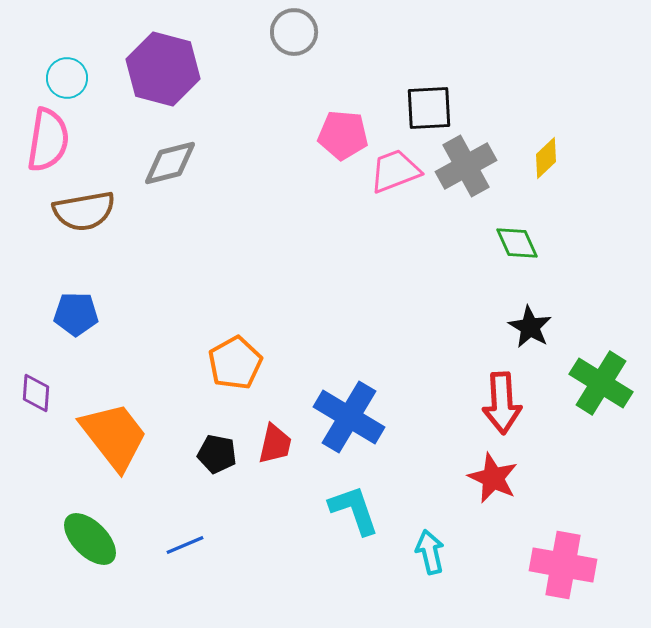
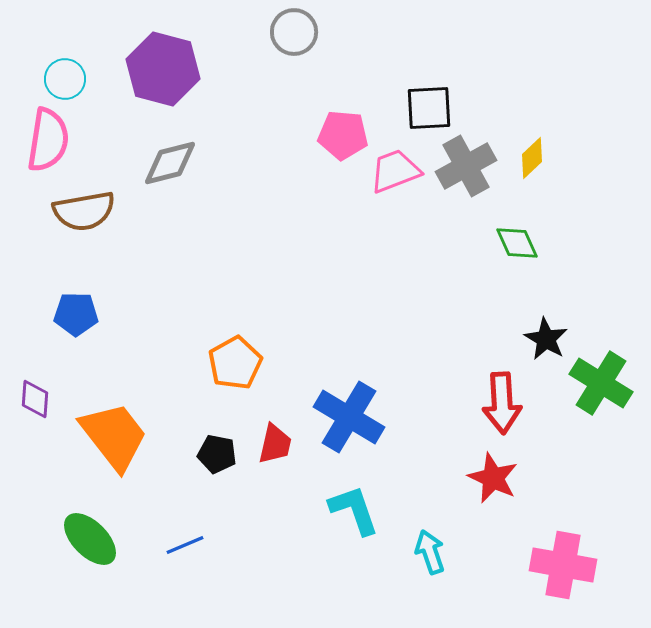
cyan circle: moved 2 px left, 1 px down
yellow diamond: moved 14 px left
black star: moved 16 px right, 12 px down
purple diamond: moved 1 px left, 6 px down
cyan arrow: rotated 6 degrees counterclockwise
